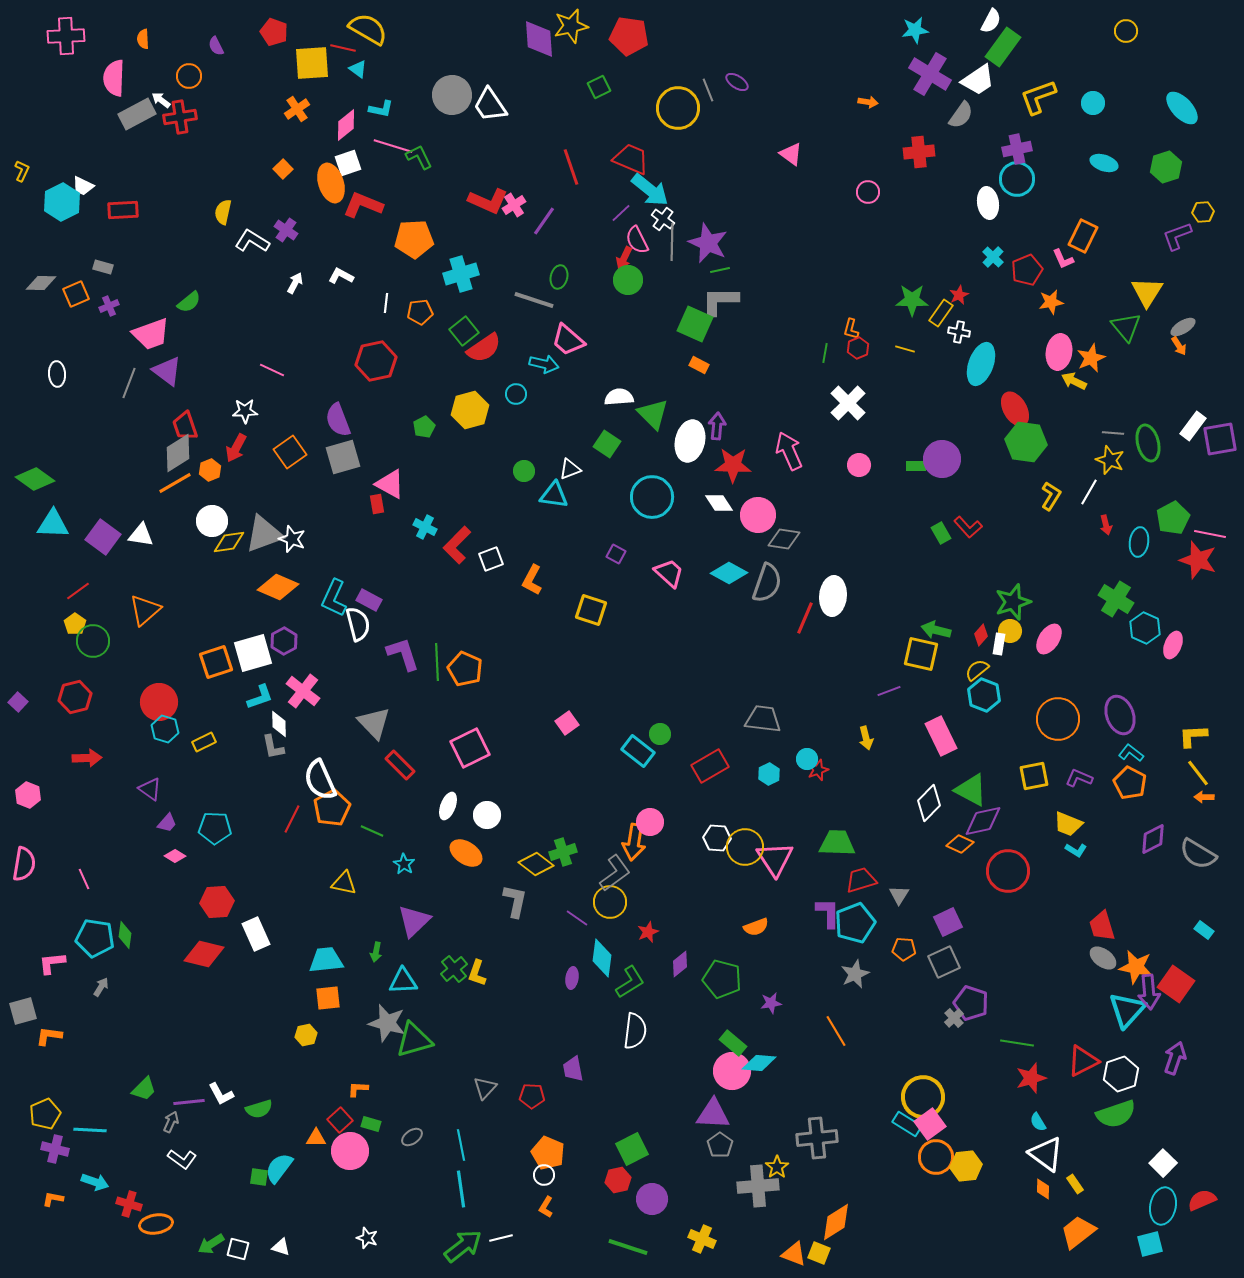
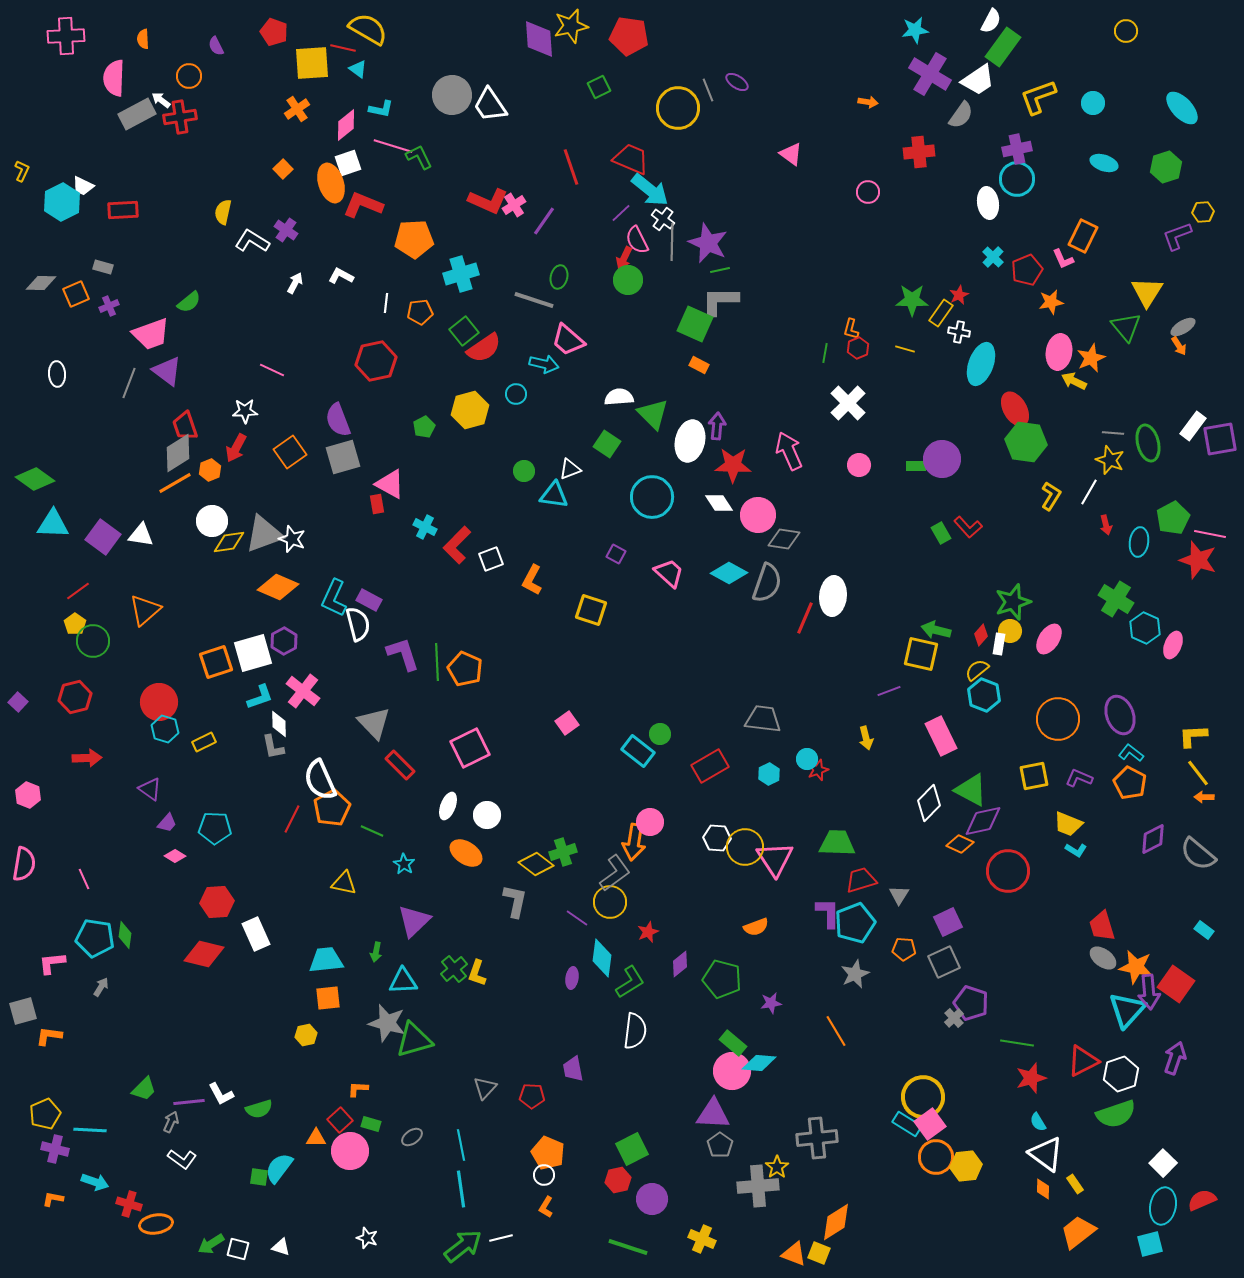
gray semicircle at (1198, 854): rotated 9 degrees clockwise
